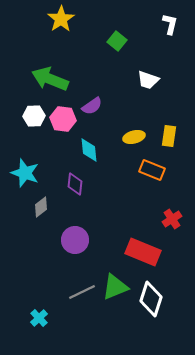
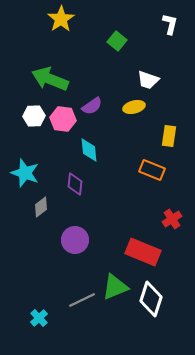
yellow ellipse: moved 30 px up
gray line: moved 8 px down
